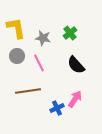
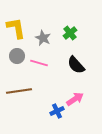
gray star: rotated 14 degrees clockwise
pink line: rotated 48 degrees counterclockwise
brown line: moved 9 px left
pink arrow: rotated 24 degrees clockwise
blue cross: moved 3 px down
